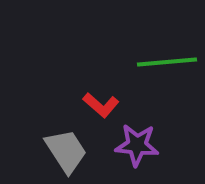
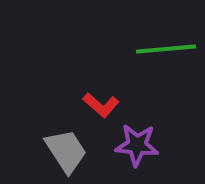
green line: moved 1 px left, 13 px up
